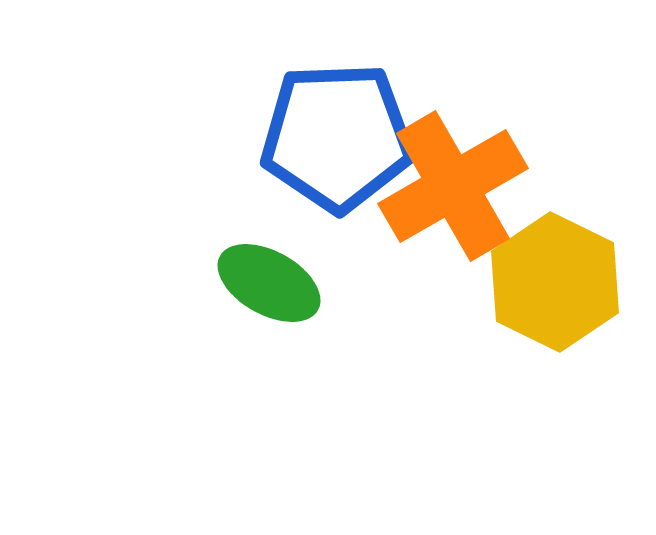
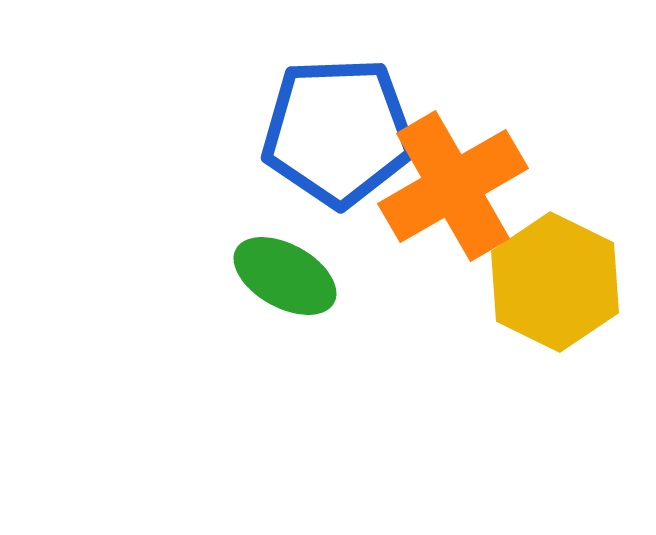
blue pentagon: moved 1 px right, 5 px up
green ellipse: moved 16 px right, 7 px up
